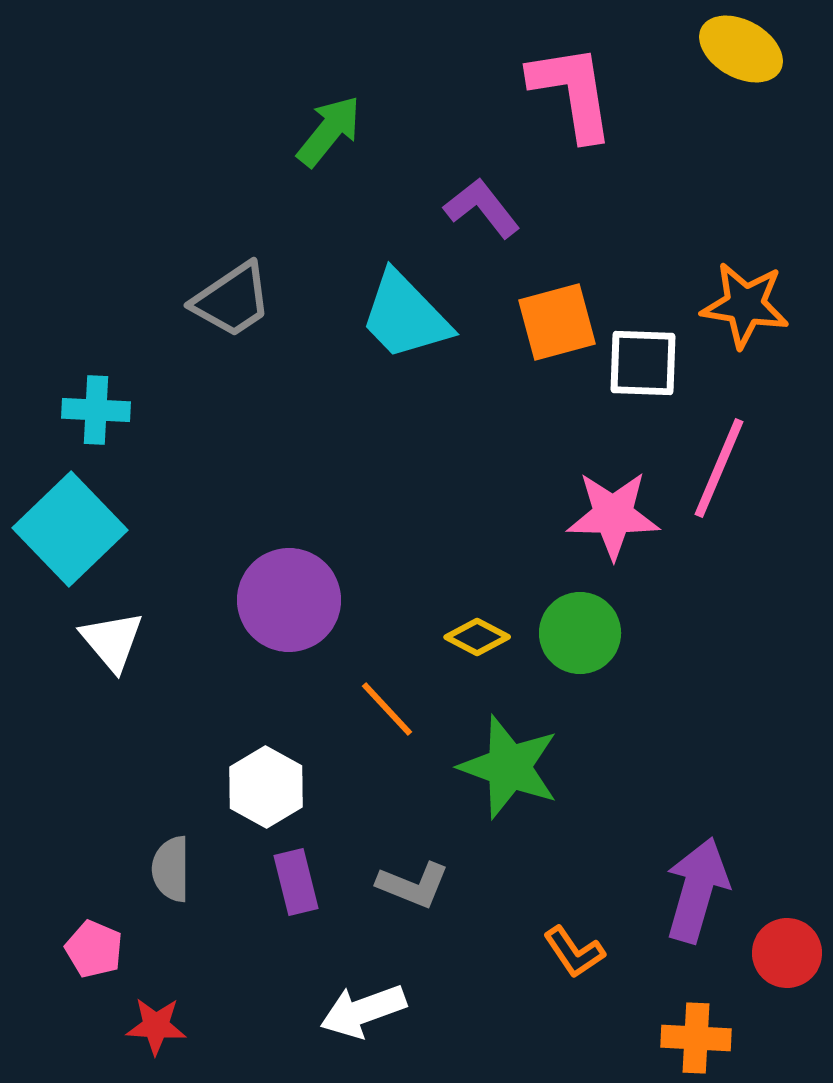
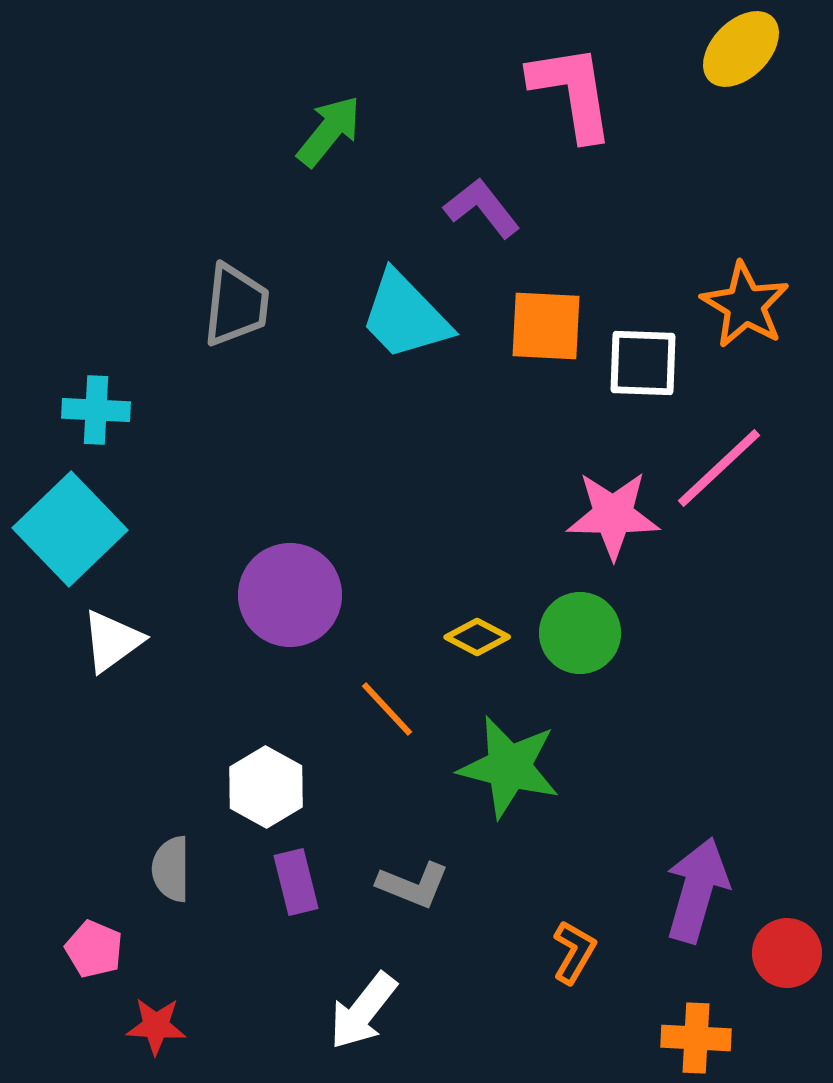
yellow ellipse: rotated 74 degrees counterclockwise
gray trapezoid: moved 4 px right, 5 px down; rotated 50 degrees counterclockwise
orange star: rotated 22 degrees clockwise
orange square: moved 11 px left, 4 px down; rotated 18 degrees clockwise
pink line: rotated 24 degrees clockwise
purple circle: moved 1 px right, 5 px up
white triangle: rotated 34 degrees clockwise
green star: rotated 6 degrees counterclockwise
orange L-shape: rotated 116 degrees counterclockwise
white arrow: rotated 32 degrees counterclockwise
